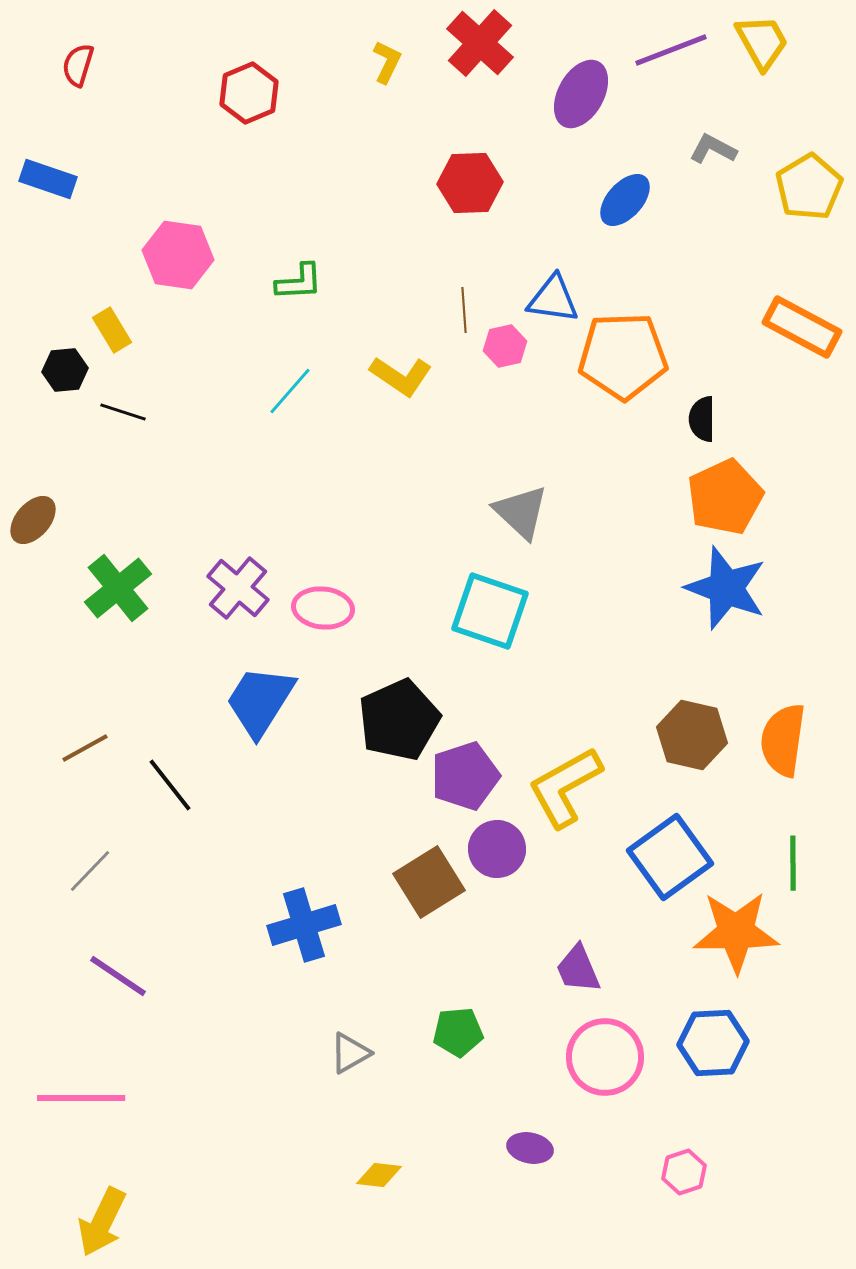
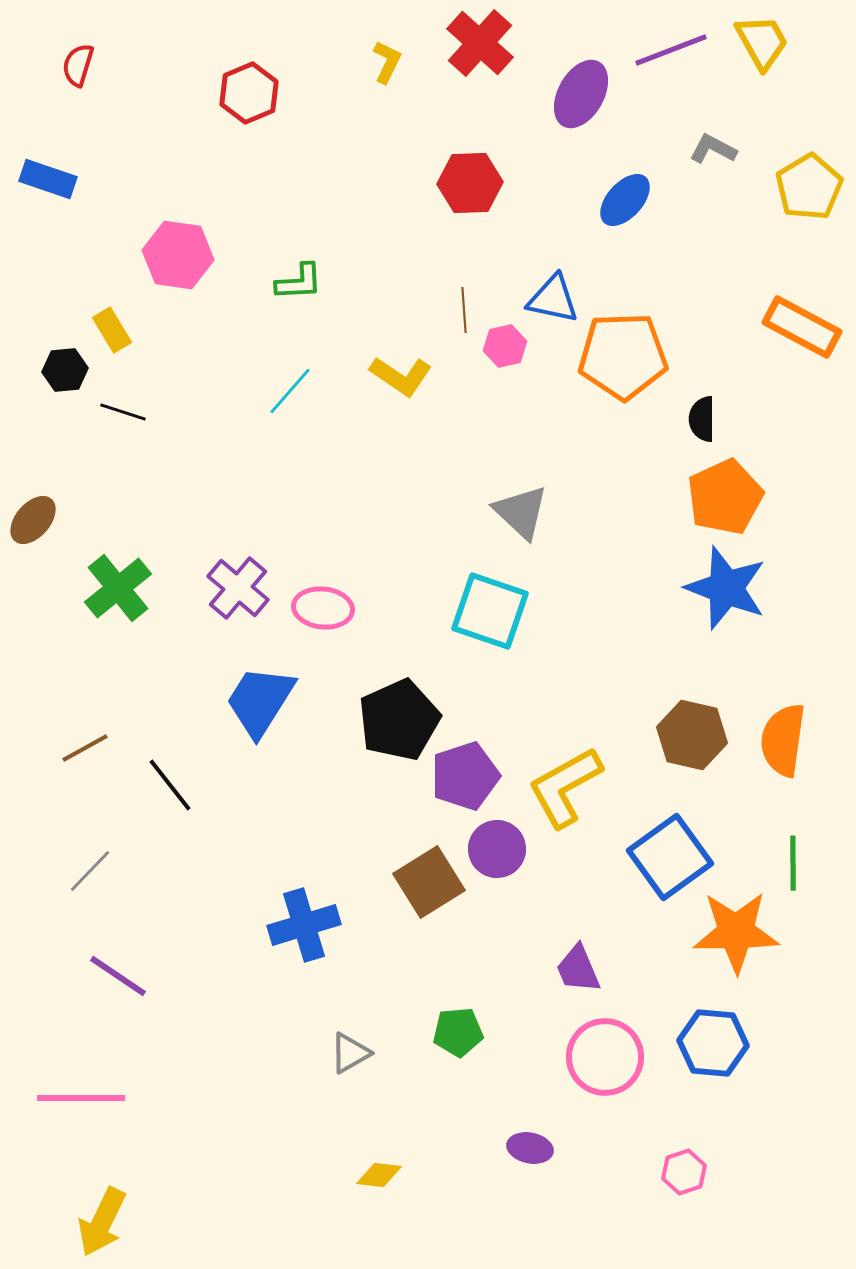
blue triangle at (553, 299): rotated 4 degrees clockwise
blue hexagon at (713, 1043): rotated 8 degrees clockwise
